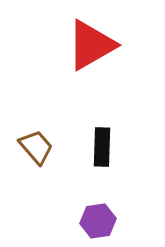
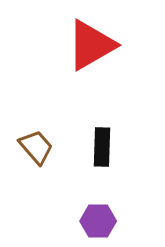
purple hexagon: rotated 8 degrees clockwise
